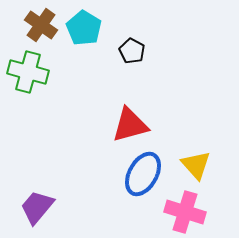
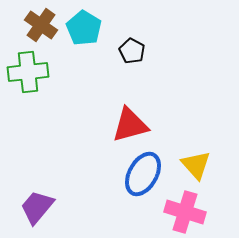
green cross: rotated 21 degrees counterclockwise
